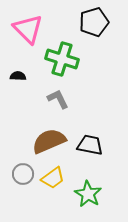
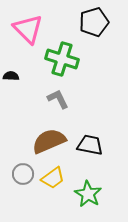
black semicircle: moved 7 px left
